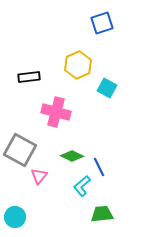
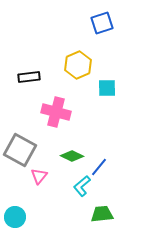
cyan square: rotated 30 degrees counterclockwise
blue line: rotated 66 degrees clockwise
